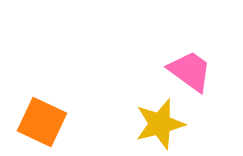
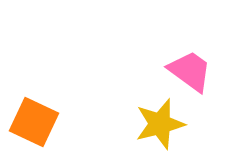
orange square: moved 8 px left
